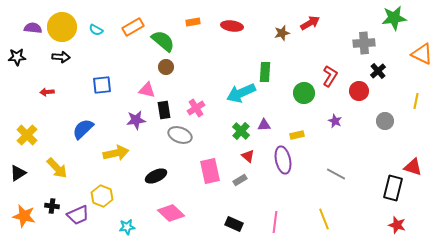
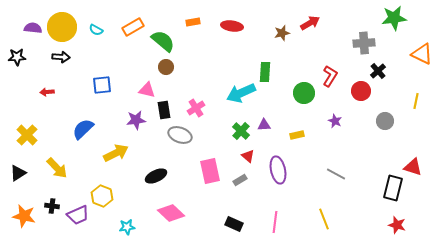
red circle at (359, 91): moved 2 px right
yellow arrow at (116, 153): rotated 15 degrees counterclockwise
purple ellipse at (283, 160): moved 5 px left, 10 px down
